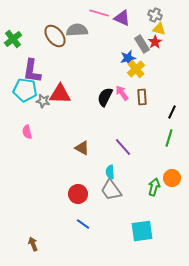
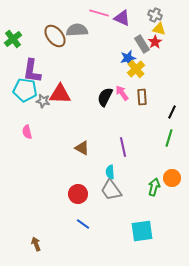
purple line: rotated 30 degrees clockwise
brown arrow: moved 3 px right
